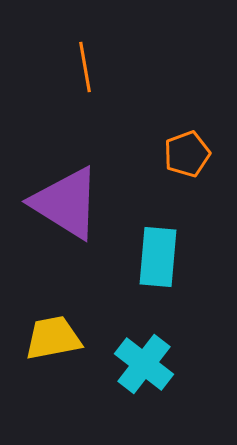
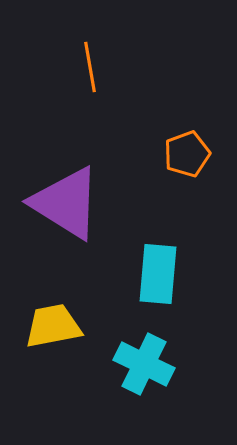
orange line: moved 5 px right
cyan rectangle: moved 17 px down
yellow trapezoid: moved 12 px up
cyan cross: rotated 12 degrees counterclockwise
